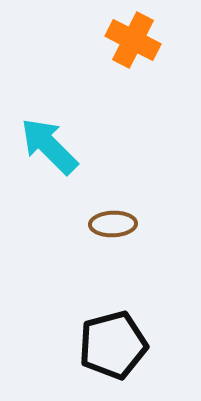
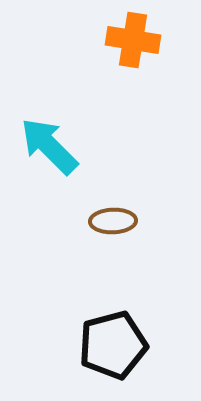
orange cross: rotated 18 degrees counterclockwise
brown ellipse: moved 3 px up
